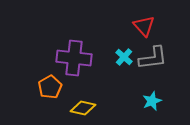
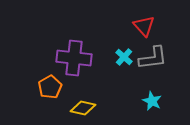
cyan star: rotated 24 degrees counterclockwise
